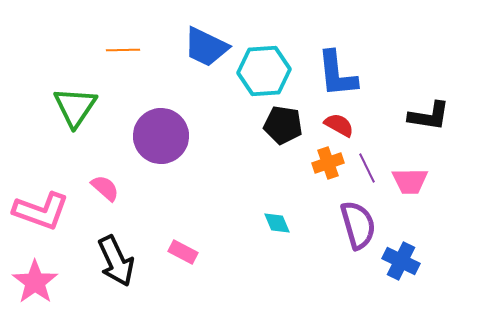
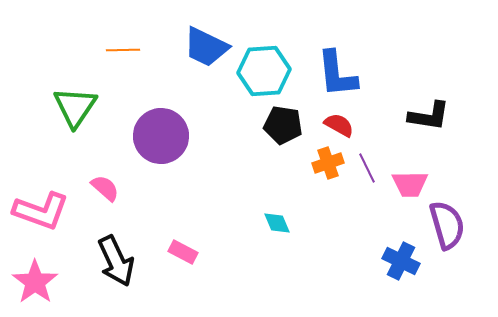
pink trapezoid: moved 3 px down
purple semicircle: moved 89 px right
